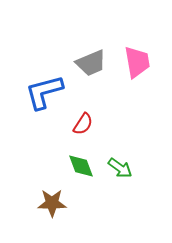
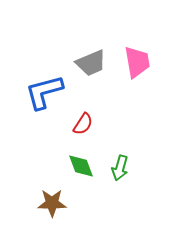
green arrow: rotated 70 degrees clockwise
